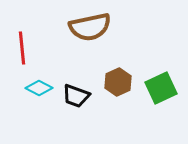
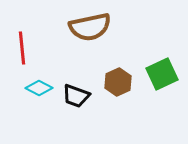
green square: moved 1 px right, 14 px up
